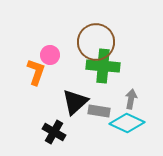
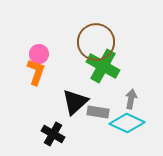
pink circle: moved 11 px left, 1 px up
green cross: rotated 24 degrees clockwise
gray rectangle: moved 1 px left, 1 px down
black cross: moved 1 px left, 2 px down
